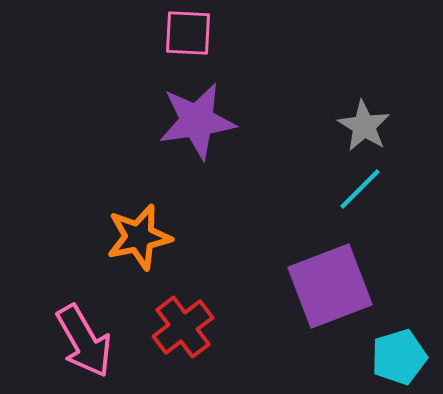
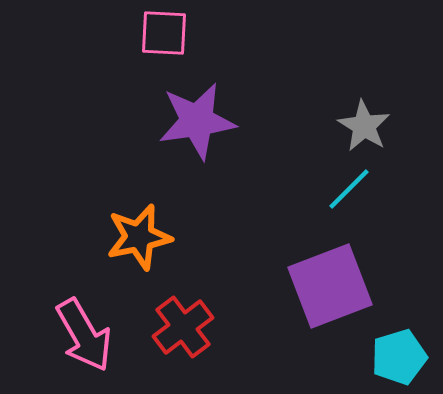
pink square: moved 24 px left
cyan line: moved 11 px left
pink arrow: moved 6 px up
